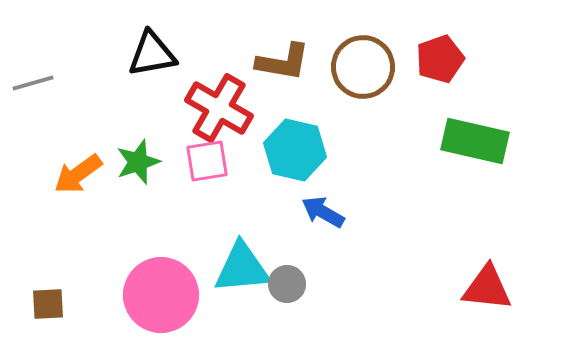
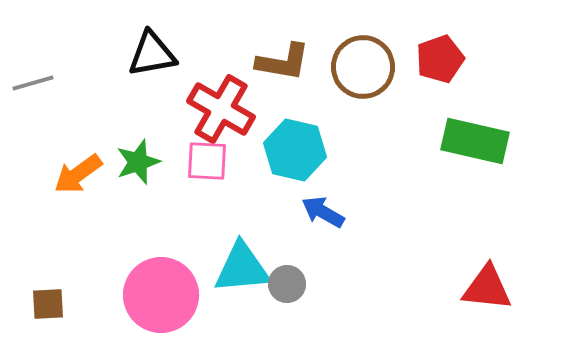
red cross: moved 2 px right, 1 px down
pink square: rotated 12 degrees clockwise
